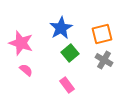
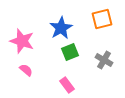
orange square: moved 15 px up
pink star: moved 1 px right, 2 px up
green square: moved 1 px up; rotated 18 degrees clockwise
